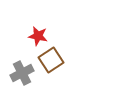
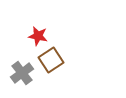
gray cross: rotated 10 degrees counterclockwise
